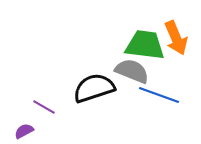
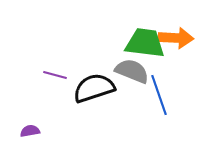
orange arrow: rotated 64 degrees counterclockwise
green trapezoid: moved 2 px up
blue line: rotated 51 degrees clockwise
purple line: moved 11 px right, 32 px up; rotated 15 degrees counterclockwise
purple semicircle: moved 6 px right; rotated 18 degrees clockwise
